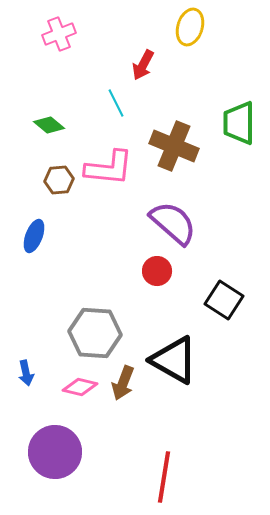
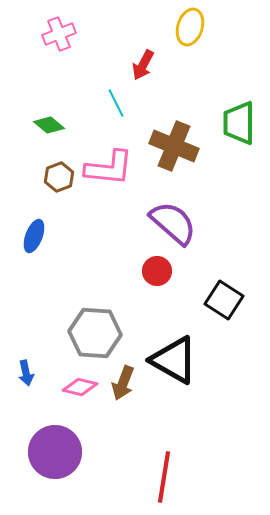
brown hexagon: moved 3 px up; rotated 16 degrees counterclockwise
